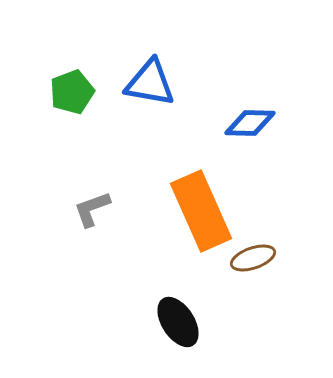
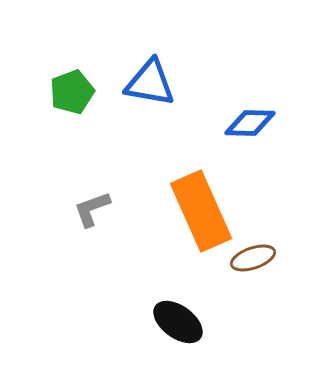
black ellipse: rotated 21 degrees counterclockwise
